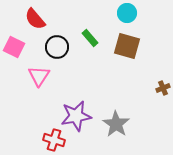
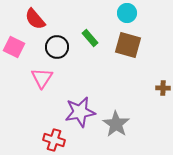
brown square: moved 1 px right, 1 px up
pink triangle: moved 3 px right, 2 px down
brown cross: rotated 24 degrees clockwise
purple star: moved 4 px right, 4 px up
